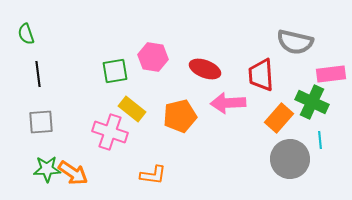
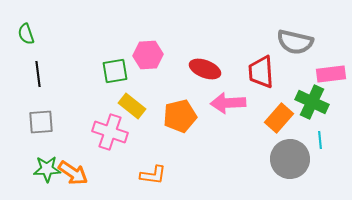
pink hexagon: moved 5 px left, 2 px up; rotated 12 degrees counterclockwise
red trapezoid: moved 3 px up
yellow rectangle: moved 3 px up
